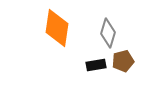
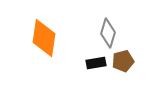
orange diamond: moved 13 px left, 10 px down
black rectangle: moved 2 px up
